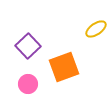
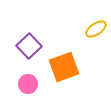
purple square: moved 1 px right
